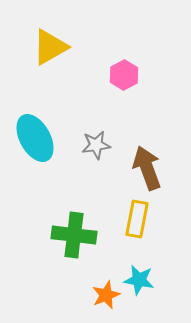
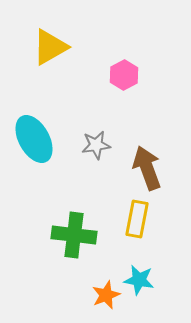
cyan ellipse: moved 1 px left, 1 px down
